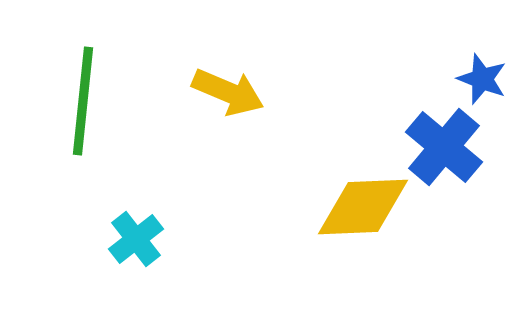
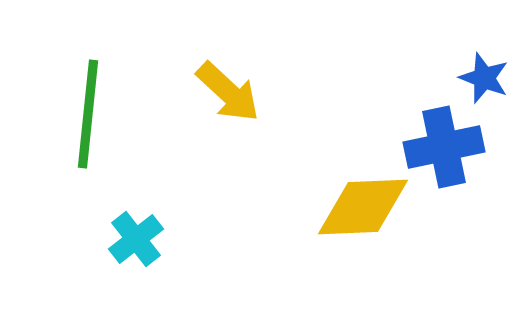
blue star: moved 2 px right, 1 px up
yellow arrow: rotated 20 degrees clockwise
green line: moved 5 px right, 13 px down
blue cross: rotated 38 degrees clockwise
